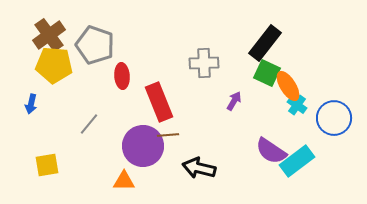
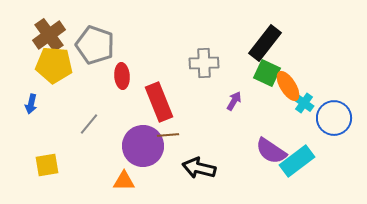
cyan cross: moved 7 px right, 2 px up
